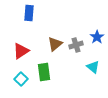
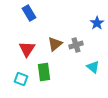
blue rectangle: rotated 35 degrees counterclockwise
blue star: moved 14 px up
red triangle: moved 6 px right, 2 px up; rotated 24 degrees counterclockwise
cyan square: rotated 24 degrees counterclockwise
